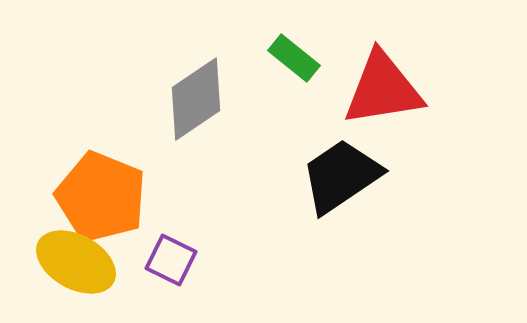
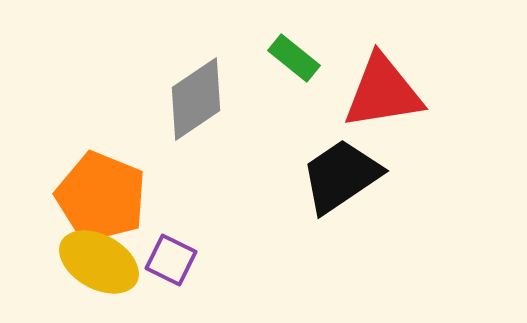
red triangle: moved 3 px down
yellow ellipse: moved 23 px right
